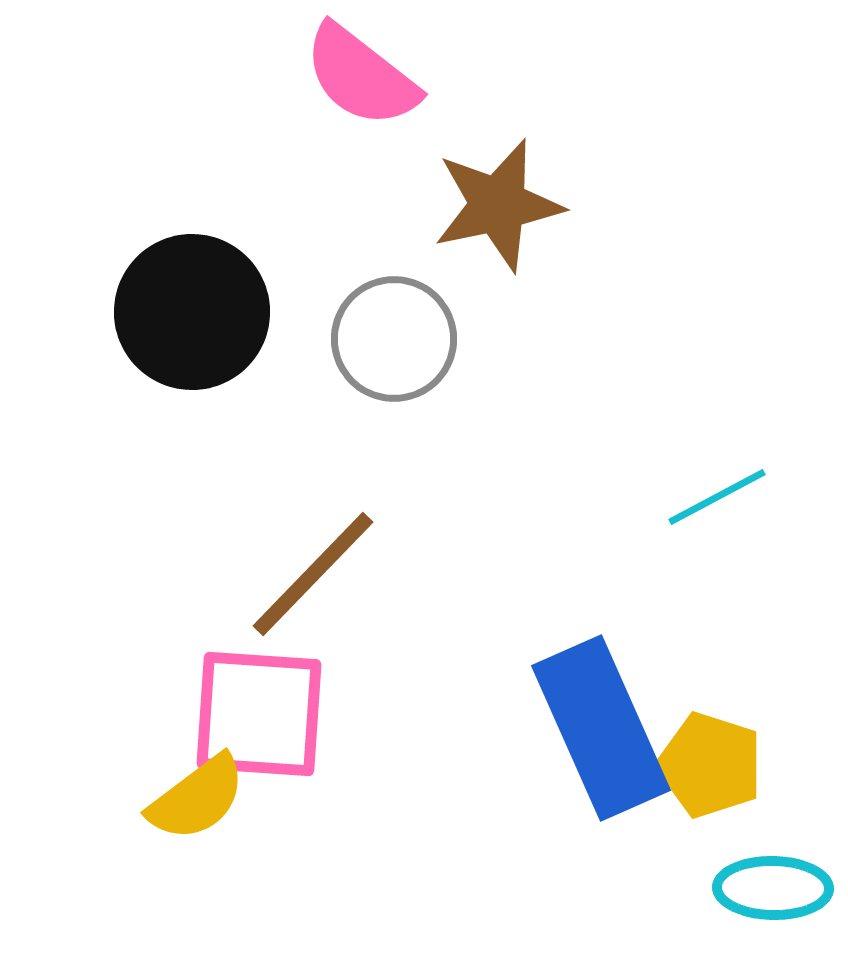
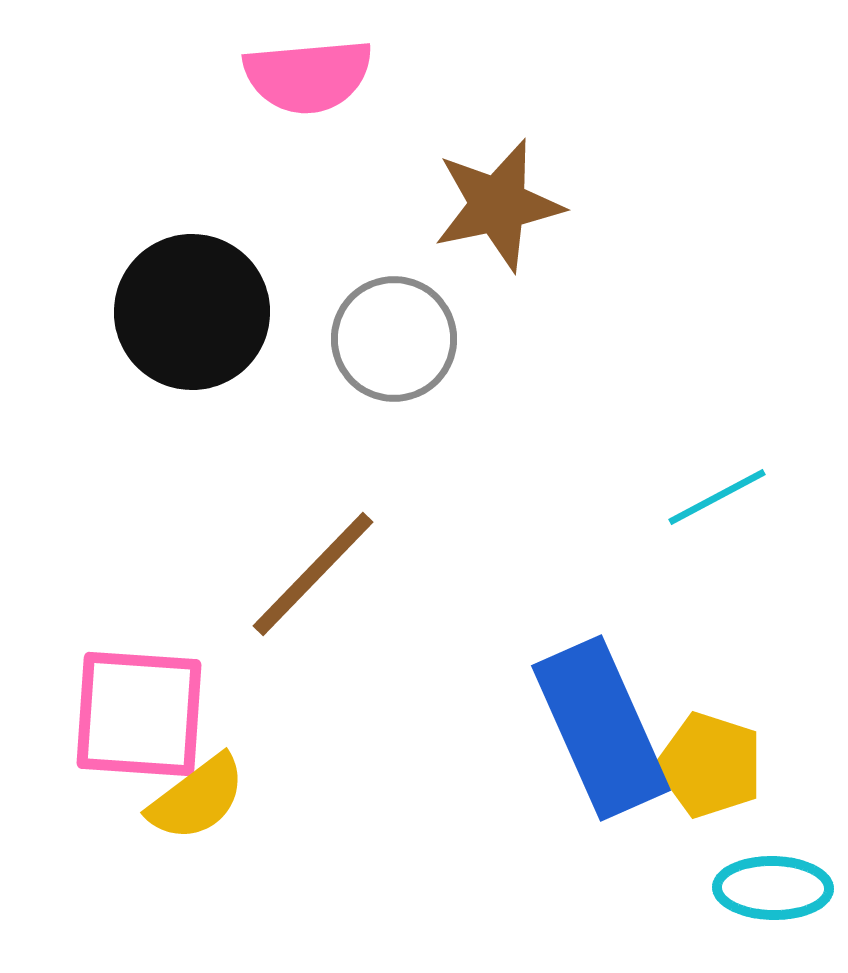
pink semicircle: moved 53 px left; rotated 43 degrees counterclockwise
pink square: moved 120 px left
